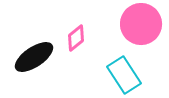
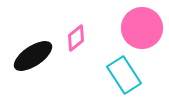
pink circle: moved 1 px right, 4 px down
black ellipse: moved 1 px left, 1 px up
